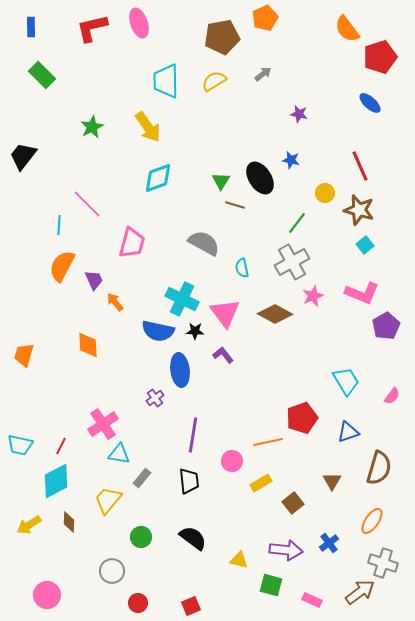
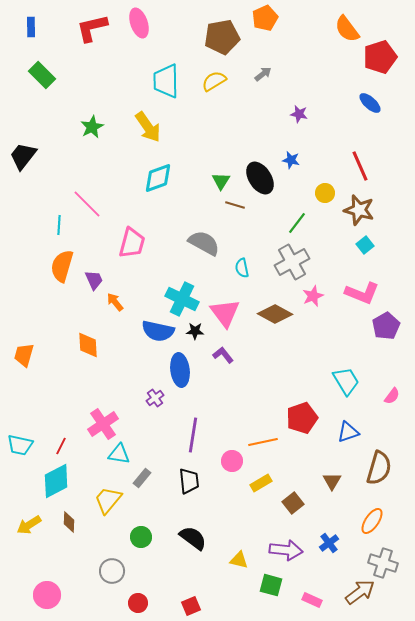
orange semicircle at (62, 266): rotated 12 degrees counterclockwise
orange line at (268, 442): moved 5 px left
